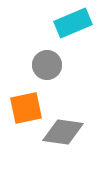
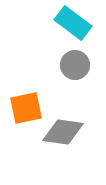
cyan rectangle: rotated 60 degrees clockwise
gray circle: moved 28 px right
